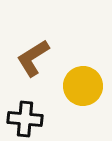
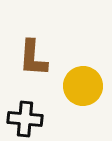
brown L-shape: rotated 54 degrees counterclockwise
